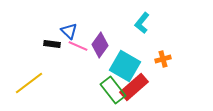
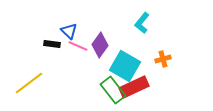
red rectangle: rotated 16 degrees clockwise
